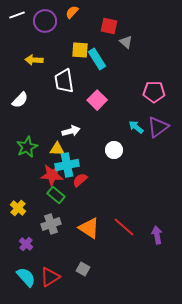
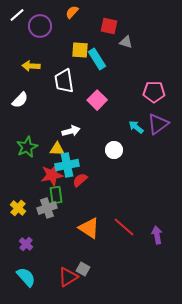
white line: rotated 21 degrees counterclockwise
purple circle: moved 5 px left, 5 px down
gray triangle: rotated 24 degrees counterclockwise
yellow arrow: moved 3 px left, 6 px down
purple triangle: moved 3 px up
red star: rotated 15 degrees counterclockwise
green rectangle: rotated 42 degrees clockwise
gray cross: moved 4 px left, 16 px up
red triangle: moved 18 px right
